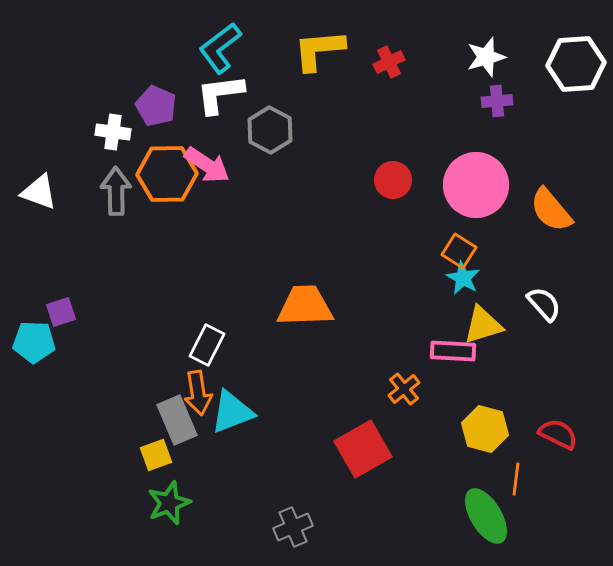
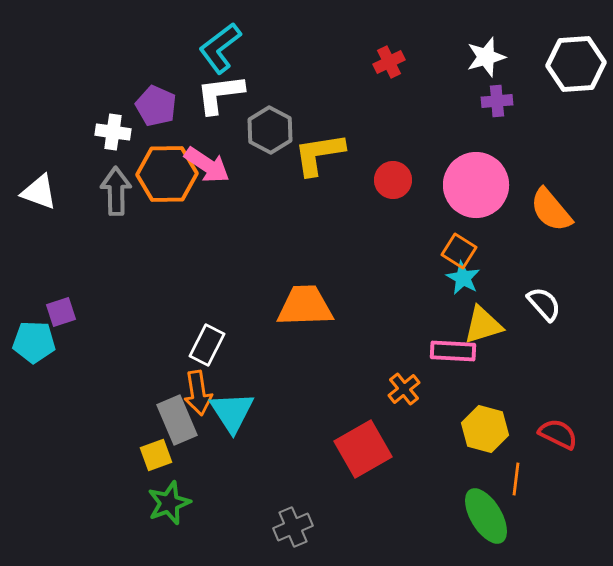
yellow L-shape: moved 104 px down; rotated 4 degrees counterclockwise
cyan triangle: rotated 42 degrees counterclockwise
